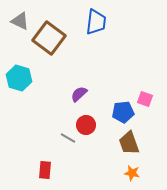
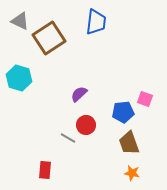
brown square: rotated 20 degrees clockwise
